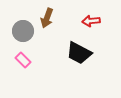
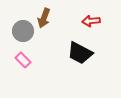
brown arrow: moved 3 px left
black trapezoid: moved 1 px right
